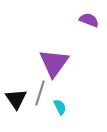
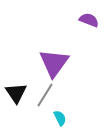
gray line: moved 5 px right, 2 px down; rotated 15 degrees clockwise
black triangle: moved 6 px up
cyan semicircle: moved 11 px down
